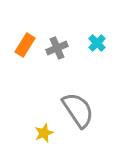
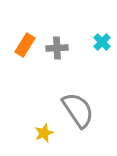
cyan cross: moved 5 px right, 1 px up
gray cross: rotated 20 degrees clockwise
